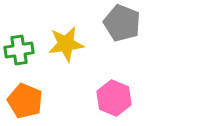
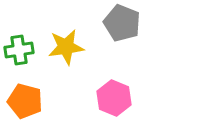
yellow star: moved 3 px down
orange pentagon: rotated 8 degrees counterclockwise
